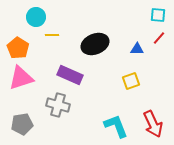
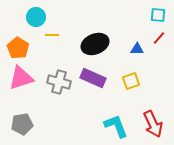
purple rectangle: moved 23 px right, 3 px down
gray cross: moved 1 px right, 23 px up
